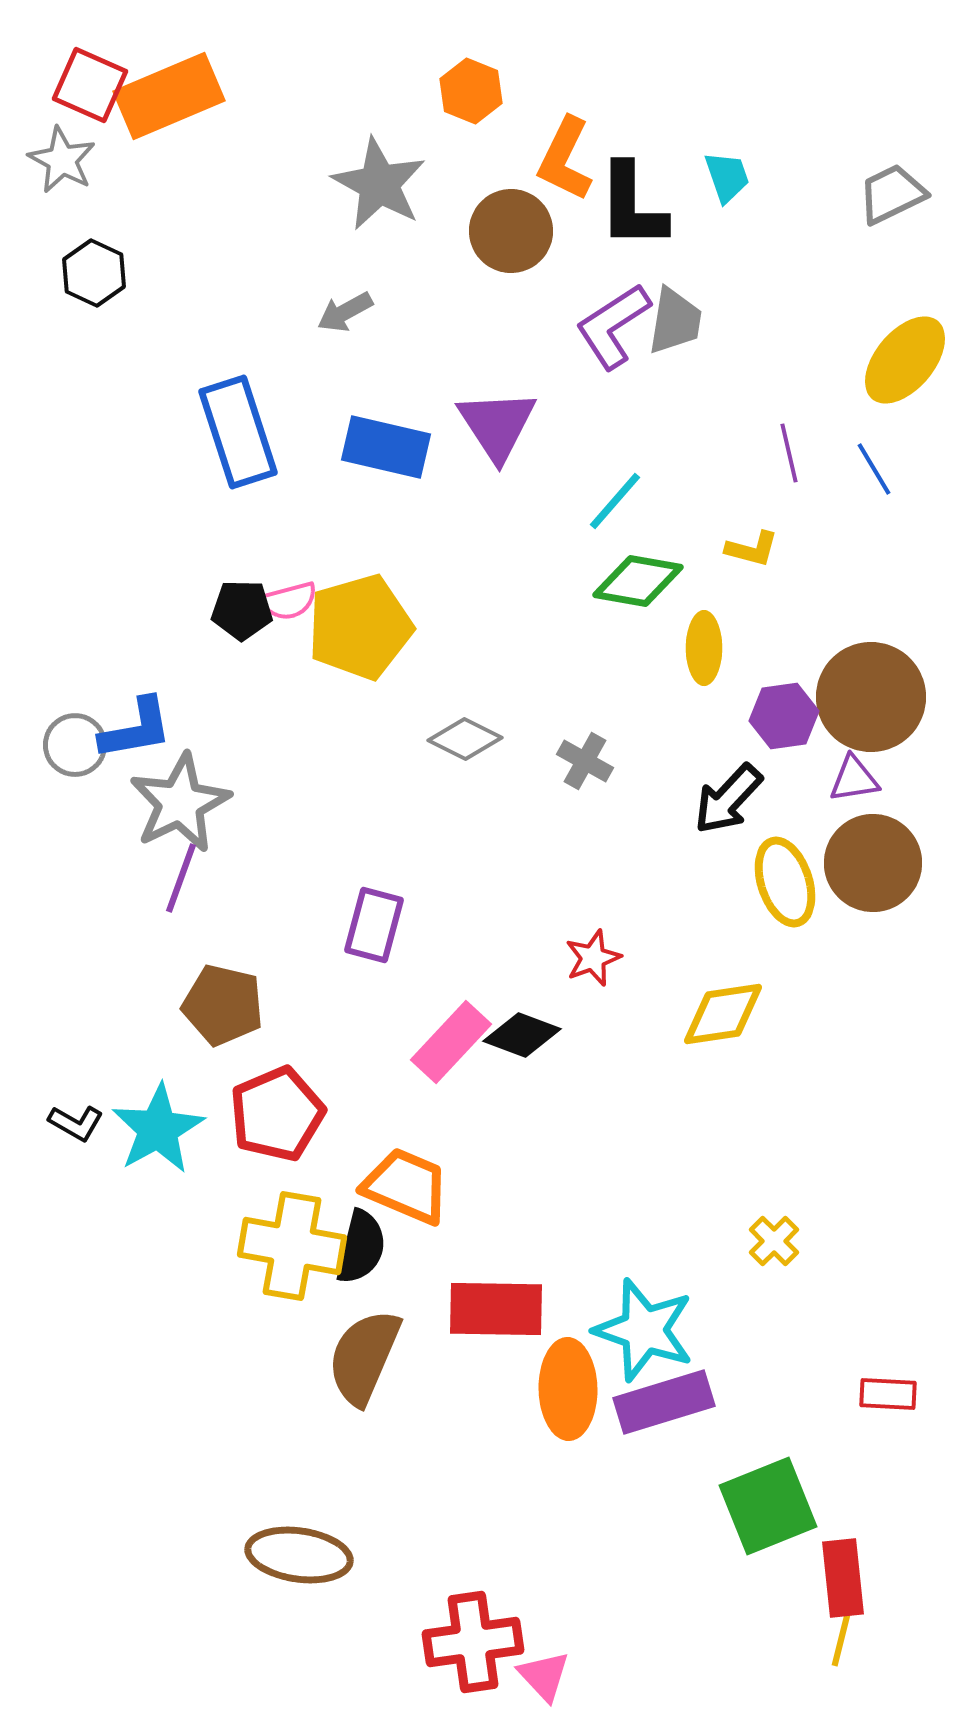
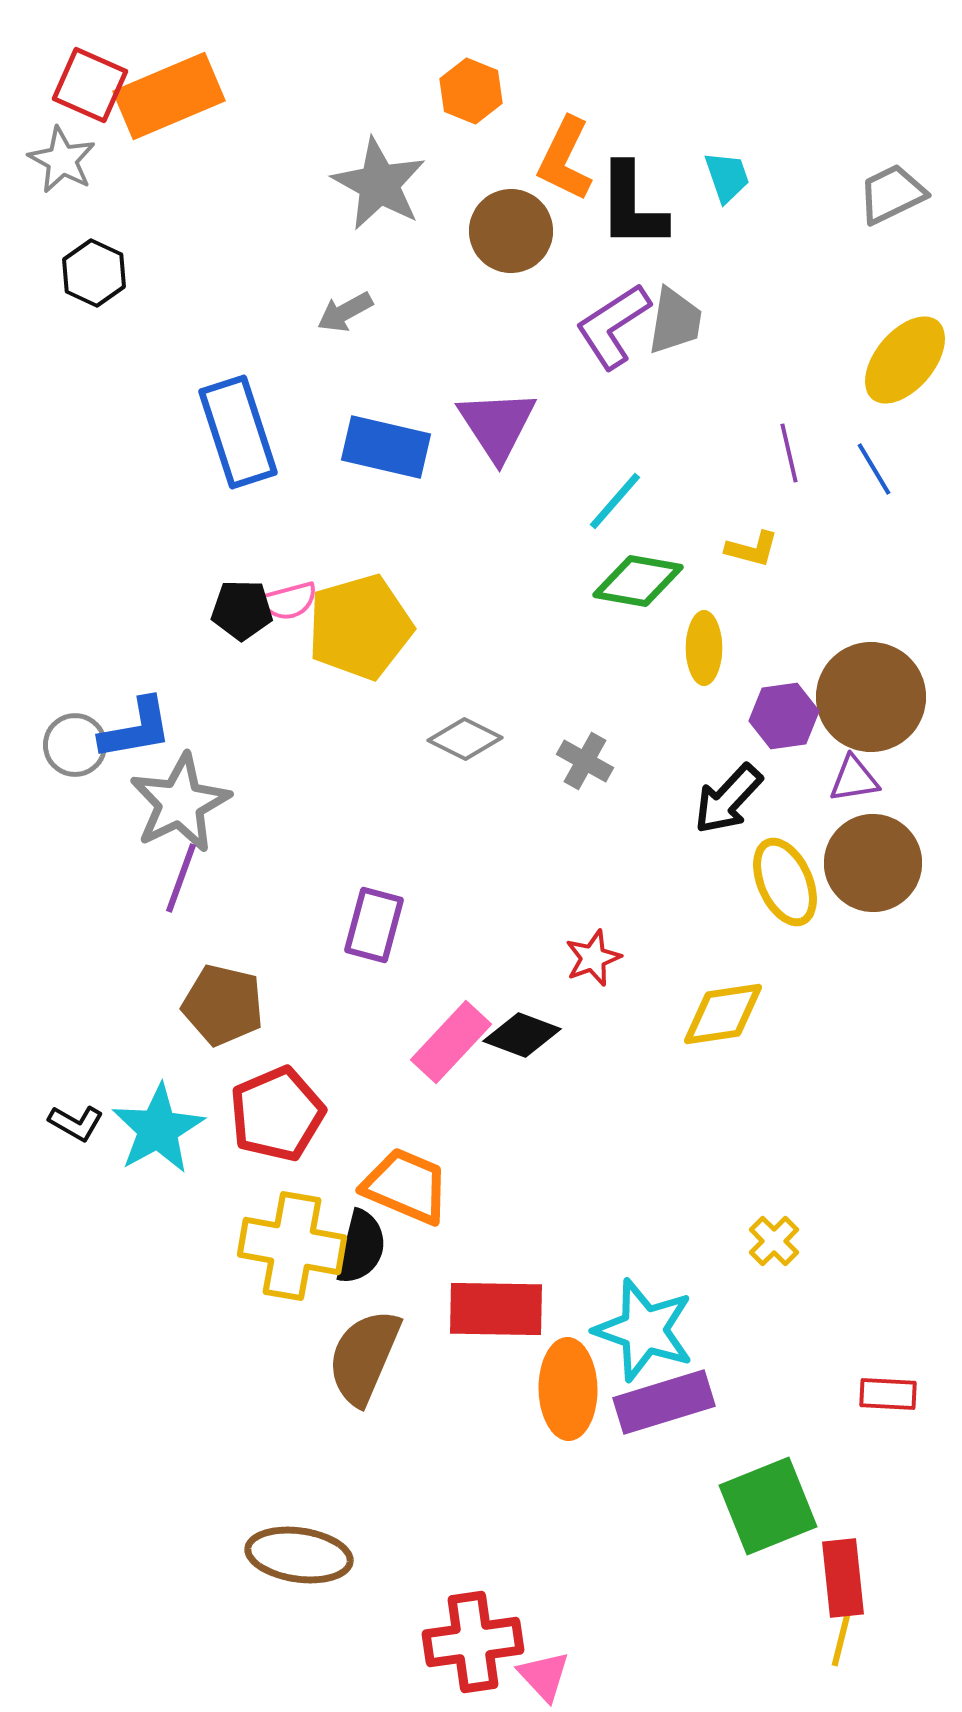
yellow ellipse at (785, 882): rotated 6 degrees counterclockwise
